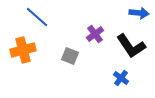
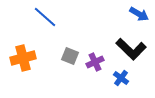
blue arrow: moved 1 px down; rotated 24 degrees clockwise
blue line: moved 8 px right
purple cross: moved 28 px down; rotated 12 degrees clockwise
black L-shape: moved 3 px down; rotated 12 degrees counterclockwise
orange cross: moved 8 px down
